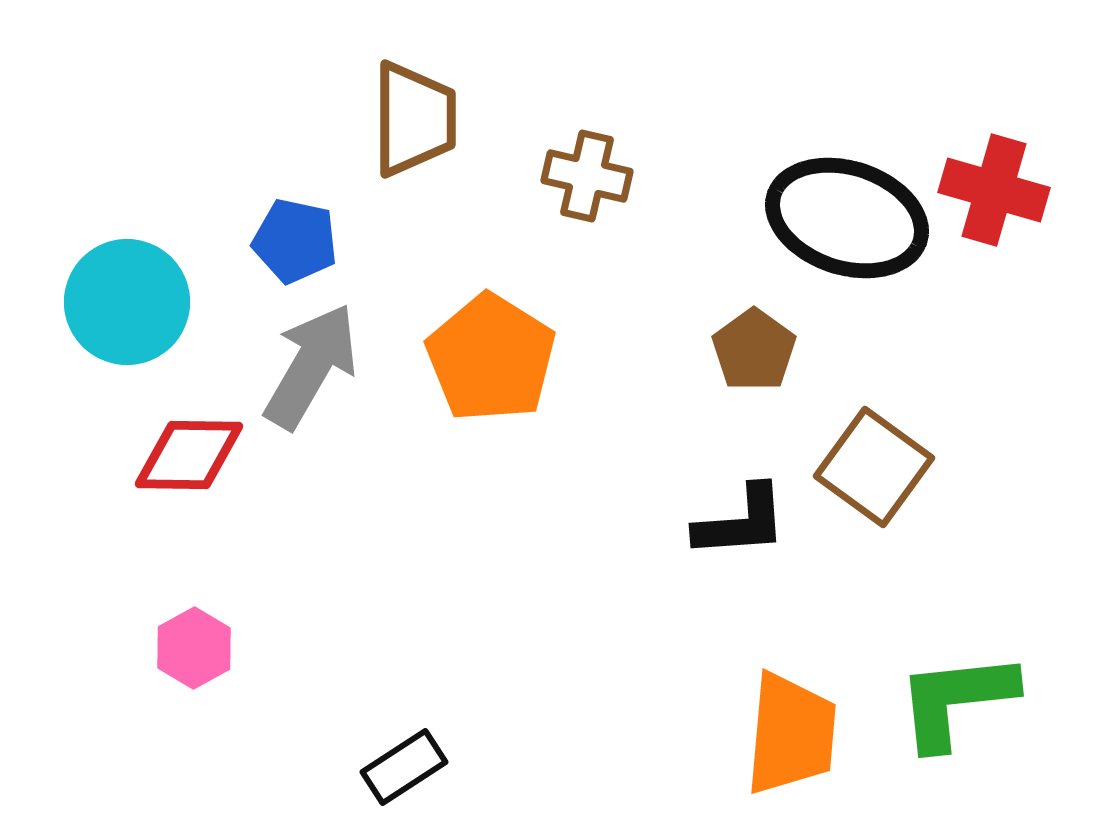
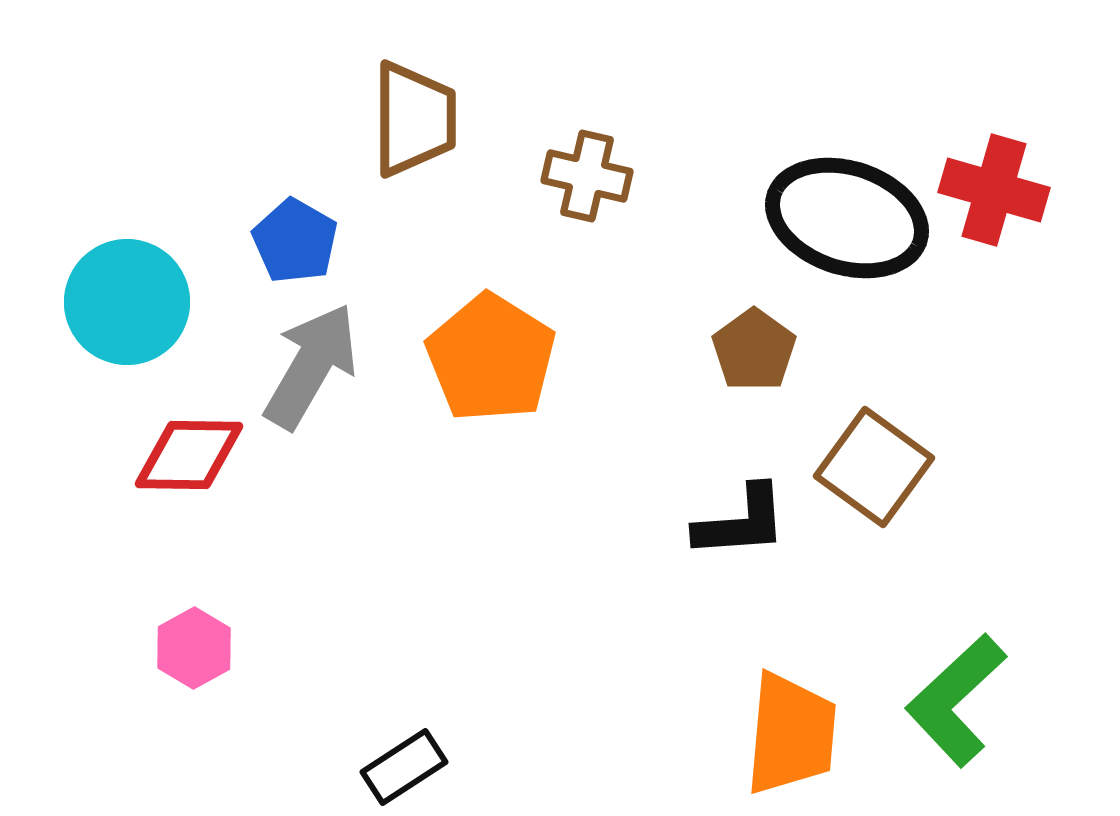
blue pentagon: rotated 18 degrees clockwise
green L-shape: rotated 37 degrees counterclockwise
